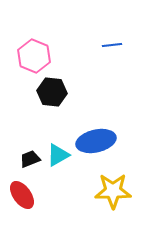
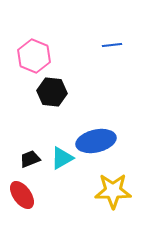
cyan triangle: moved 4 px right, 3 px down
